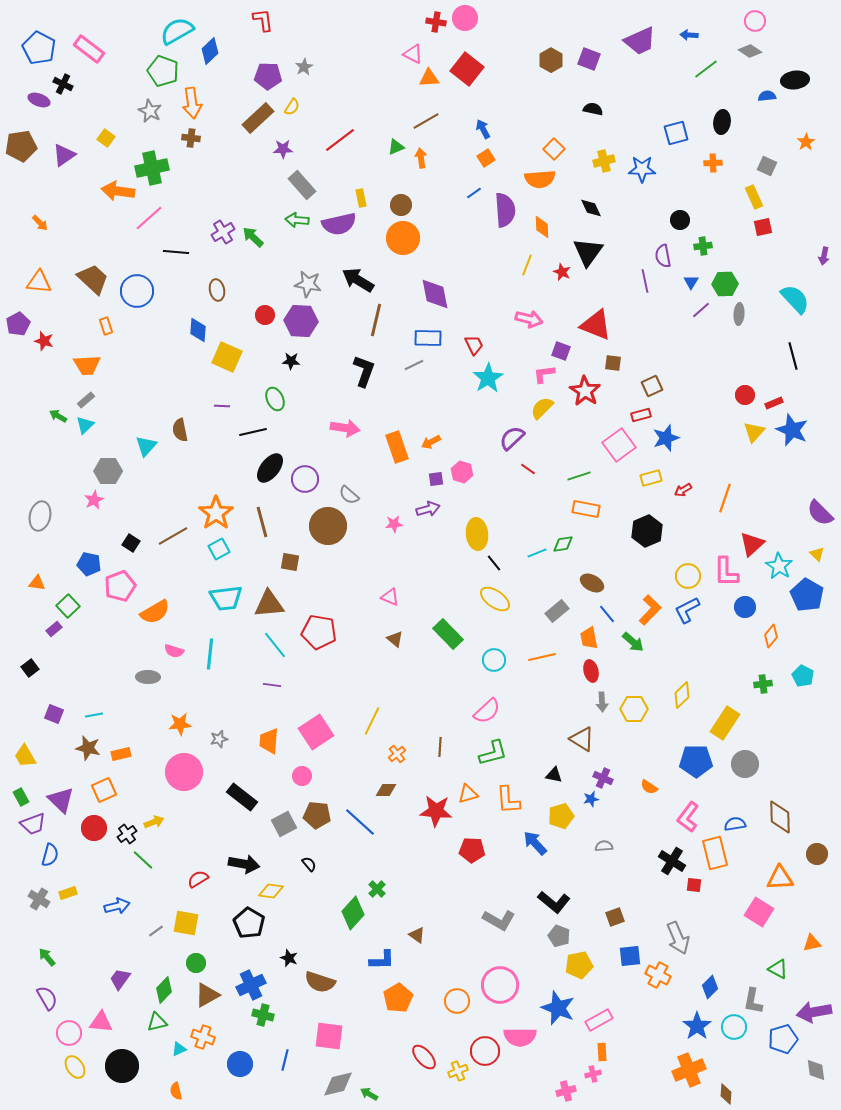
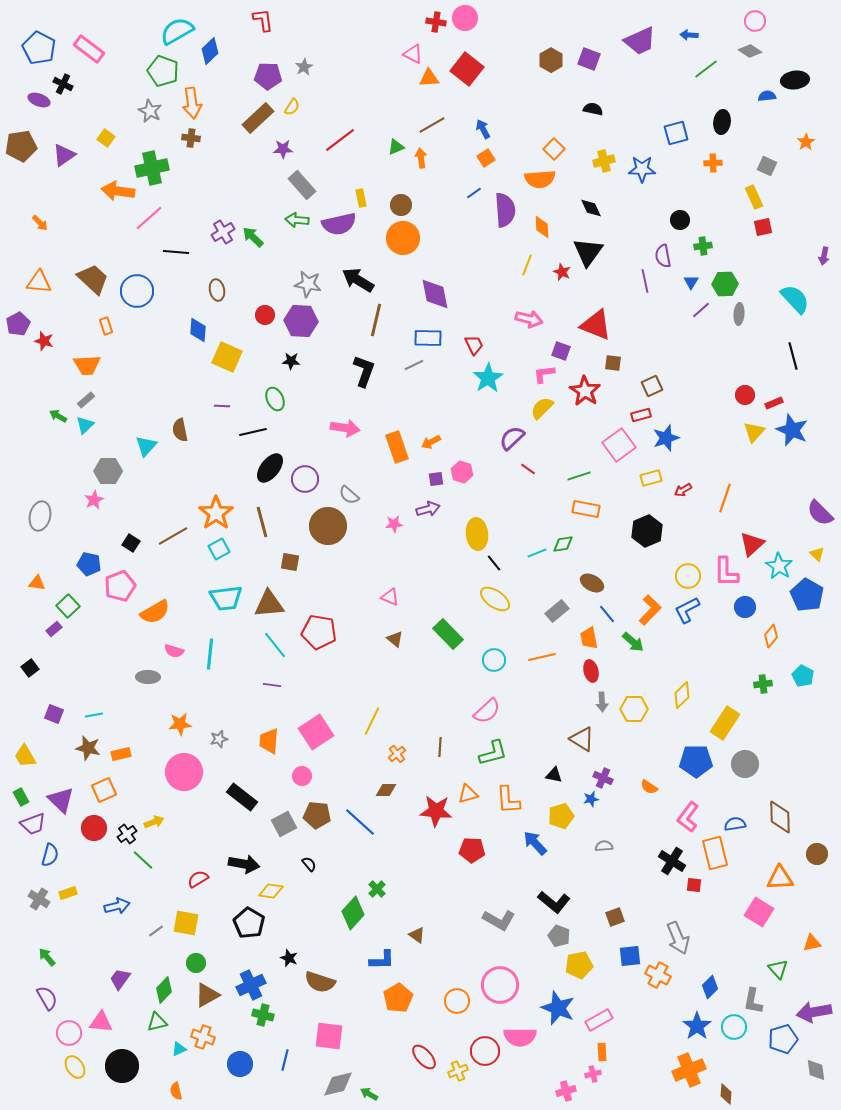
brown line at (426, 121): moved 6 px right, 4 px down
green triangle at (778, 969): rotated 20 degrees clockwise
